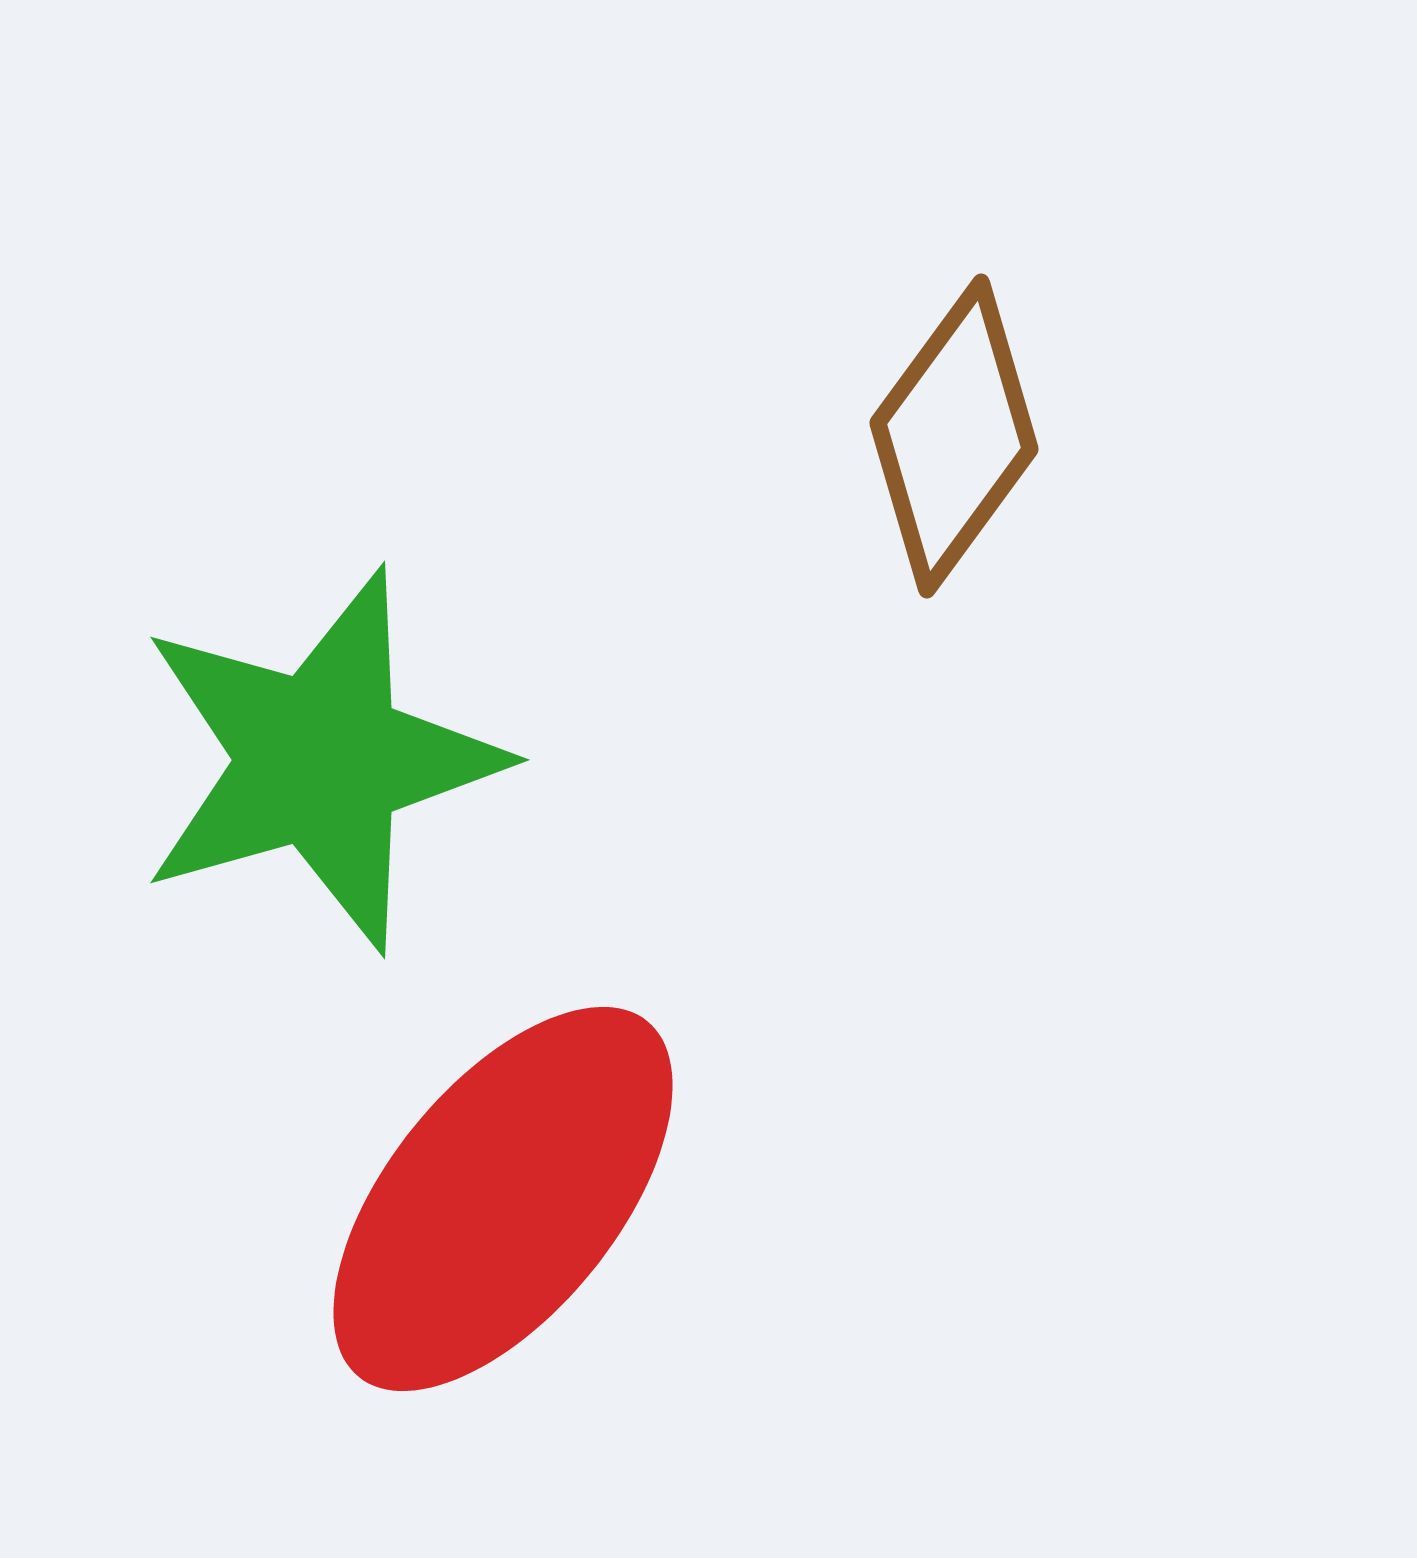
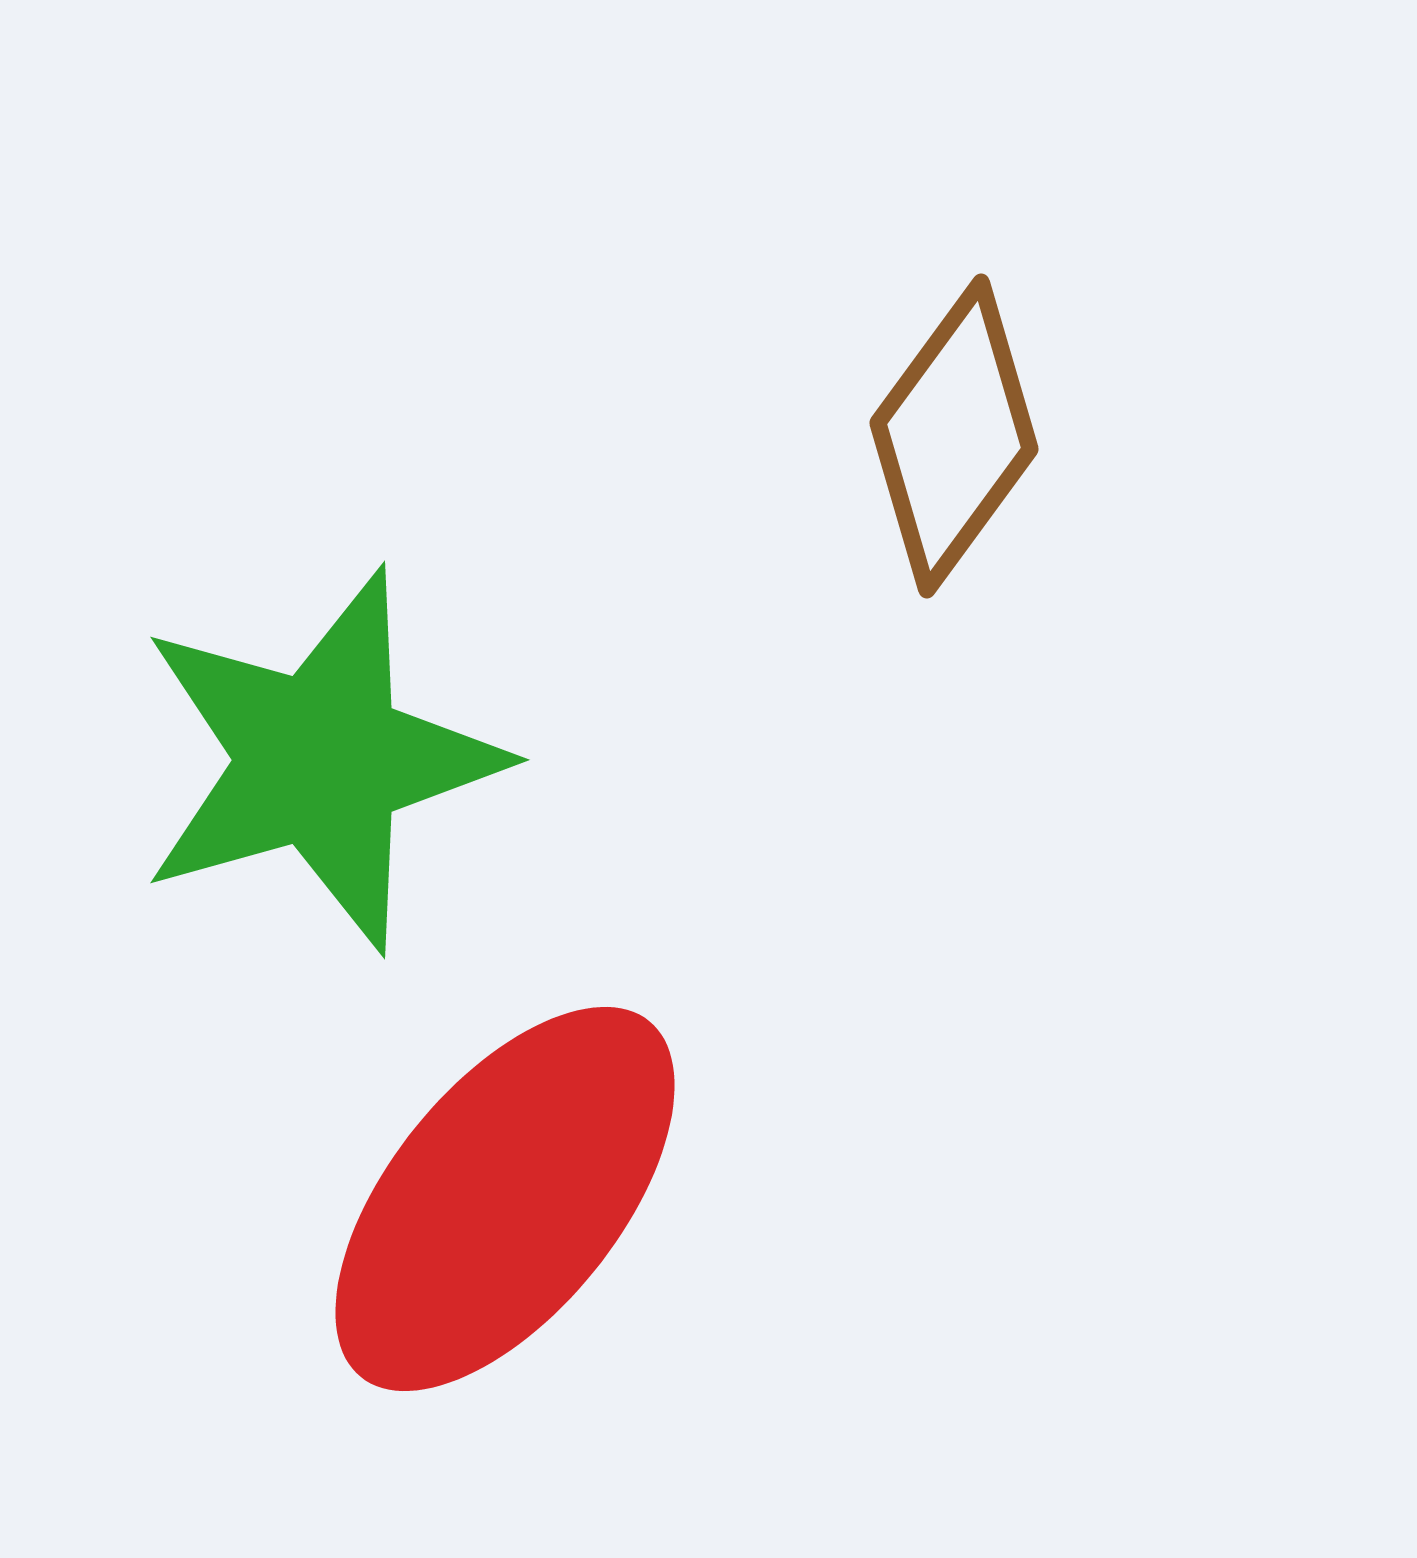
red ellipse: moved 2 px right
